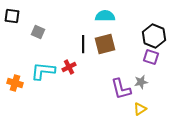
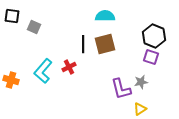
gray square: moved 4 px left, 5 px up
cyan L-shape: rotated 55 degrees counterclockwise
orange cross: moved 4 px left, 3 px up
